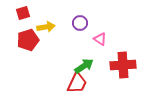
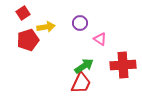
red square: rotated 16 degrees counterclockwise
red trapezoid: moved 4 px right
